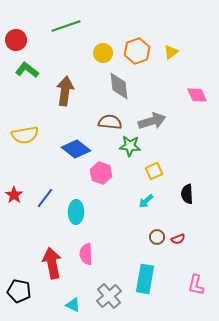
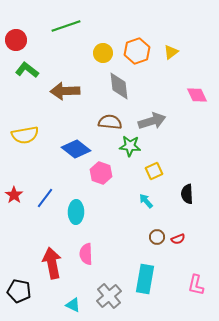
brown arrow: rotated 100 degrees counterclockwise
cyan arrow: rotated 91 degrees clockwise
